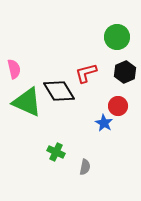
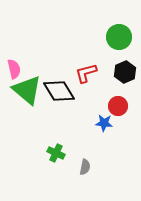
green circle: moved 2 px right
green triangle: moved 12 px up; rotated 16 degrees clockwise
blue star: rotated 24 degrees counterclockwise
green cross: moved 1 px down
